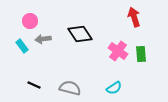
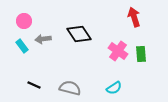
pink circle: moved 6 px left
black diamond: moved 1 px left
